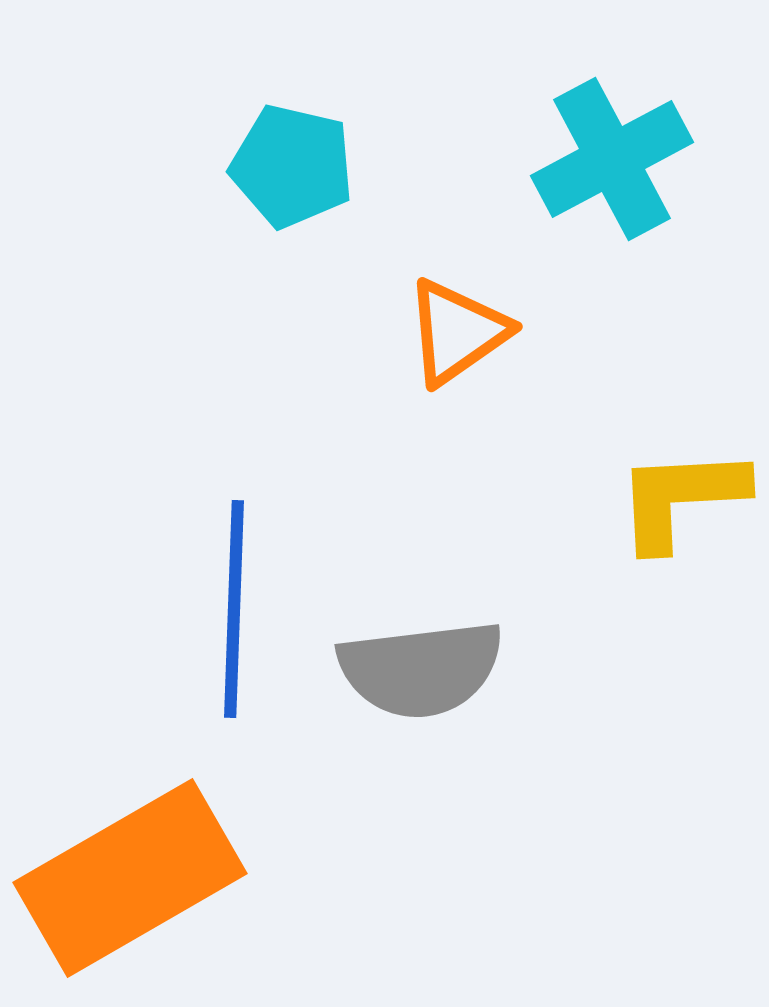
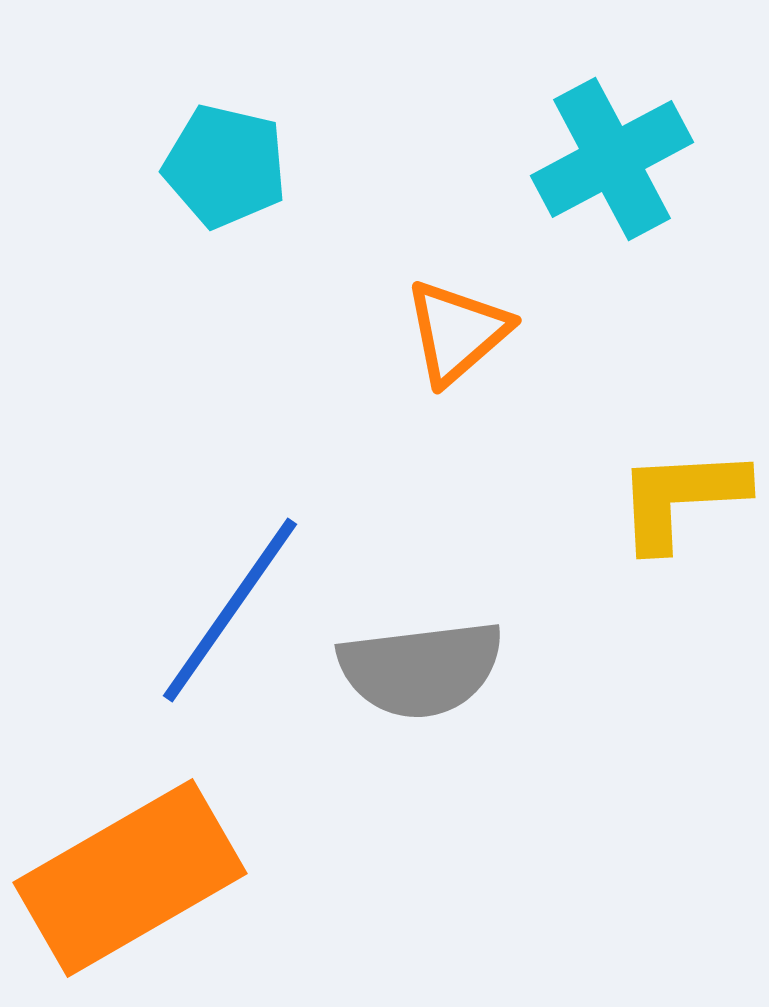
cyan pentagon: moved 67 px left
orange triangle: rotated 6 degrees counterclockwise
blue line: moved 4 px left, 1 px down; rotated 33 degrees clockwise
